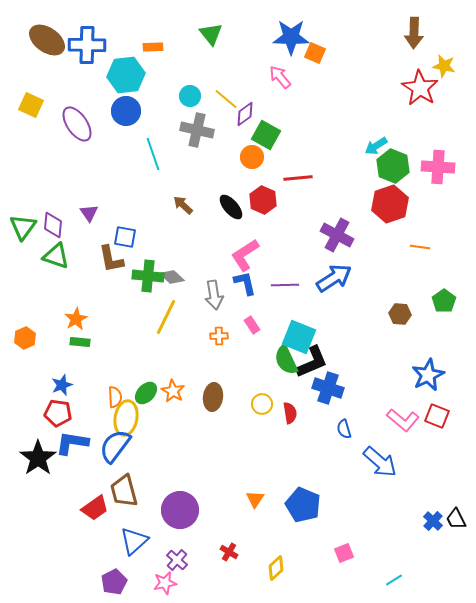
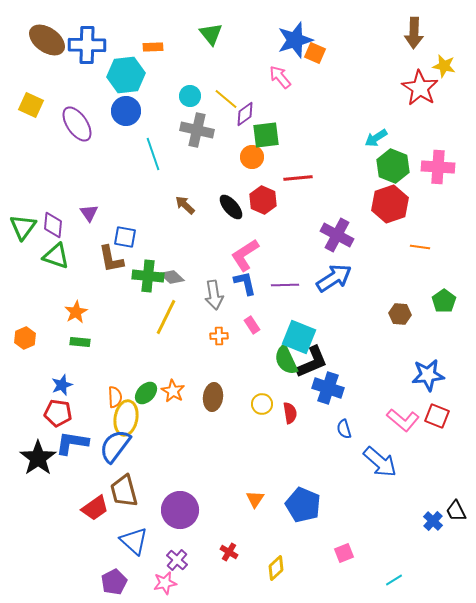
blue star at (291, 37): moved 4 px right, 3 px down; rotated 18 degrees counterclockwise
green square at (266, 135): rotated 36 degrees counterclockwise
cyan arrow at (376, 146): moved 8 px up
brown arrow at (183, 205): moved 2 px right
orange star at (76, 319): moved 7 px up
blue star at (428, 375): rotated 20 degrees clockwise
black trapezoid at (456, 519): moved 8 px up
blue triangle at (134, 541): rotated 36 degrees counterclockwise
